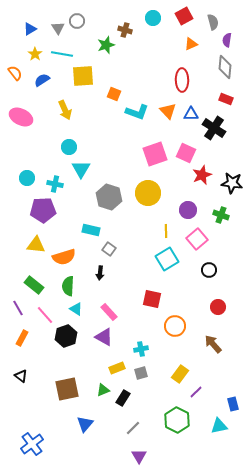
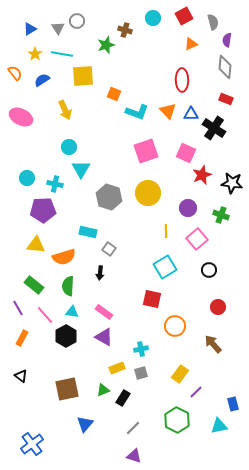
pink square at (155, 154): moved 9 px left, 3 px up
purple circle at (188, 210): moved 2 px up
cyan rectangle at (91, 230): moved 3 px left, 2 px down
cyan square at (167, 259): moved 2 px left, 8 px down
cyan triangle at (76, 309): moved 4 px left, 3 px down; rotated 24 degrees counterclockwise
pink rectangle at (109, 312): moved 5 px left; rotated 12 degrees counterclockwise
black hexagon at (66, 336): rotated 10 degrees counterclockwise
purple triangle at (139, 456): moved 5 px left; rotated 42 degrees counterclockwise
